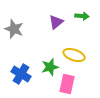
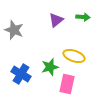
green arrow: moved 1 px right, 1 px down
purple triangle: moved 2 px up
gray star: moved 1 px down
yellow ellipse: moved 1 px down
